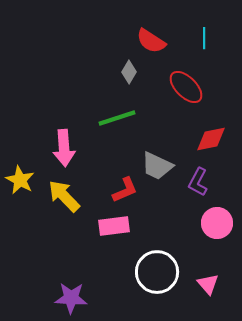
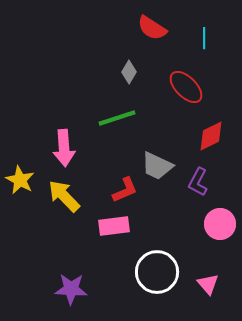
red semicircle: moved 1 px right, 13 px up
red diamond: moved 3 px up; rotated 16 degrees counterclockwise
pink circle: moved 3 px right, 1 px down
purple star: moved 9 px up
